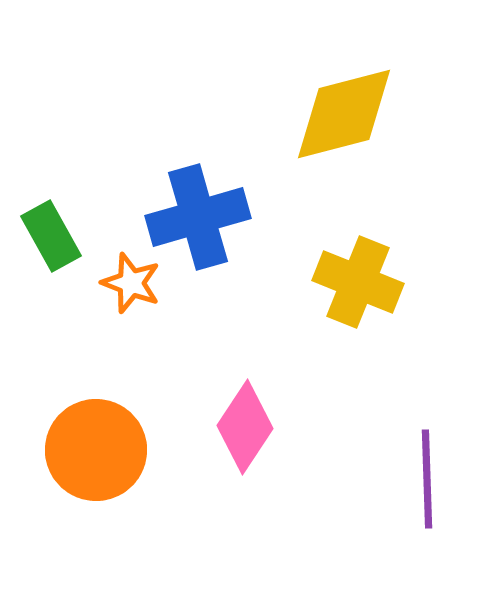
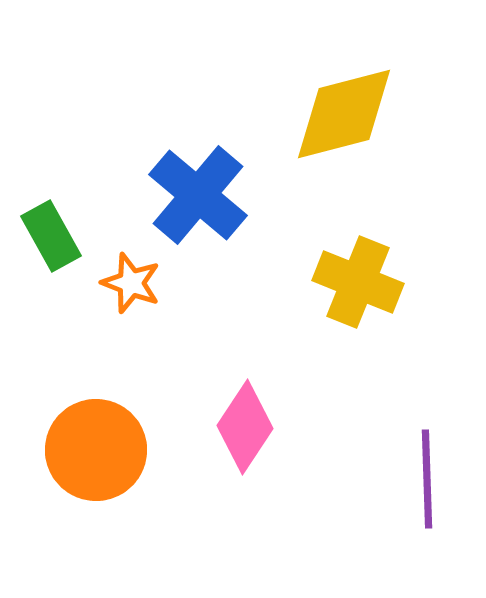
blue cross: moved 22 px up; rotated 34 degrees counterclockwise
